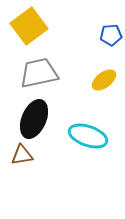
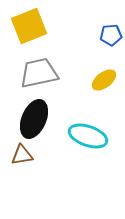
yellow square: rotated 15 degrees clockwise
